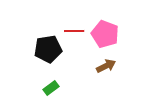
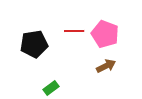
black pentagon: moved 14 px left, 5 px up
